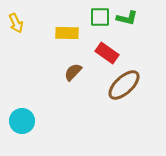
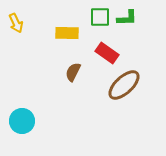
green L-shape: rotated 15 degrees counterclockwise
brown semicircle: rotated 18 degrees counterclockwise
